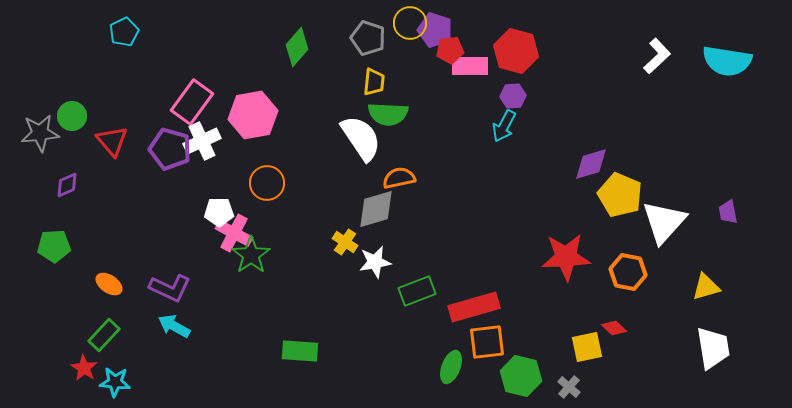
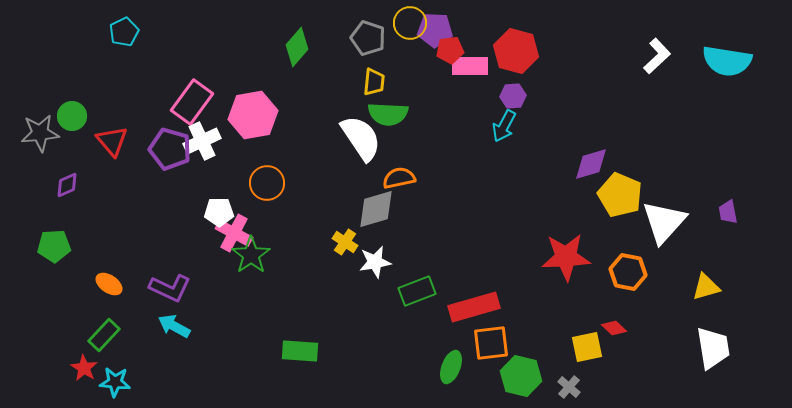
purple pentagon at (435, 30): rotated 16 degrees counterclockwise
orange square at (487, 342): moved 4 px right, 1 px down
